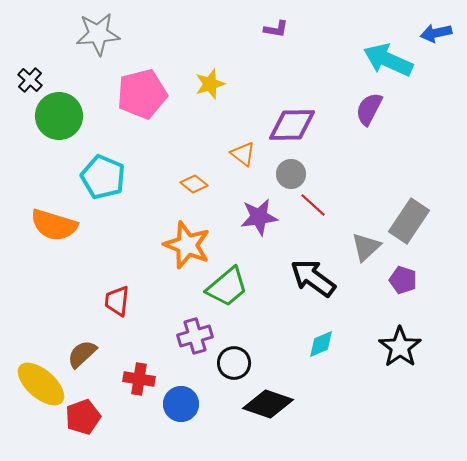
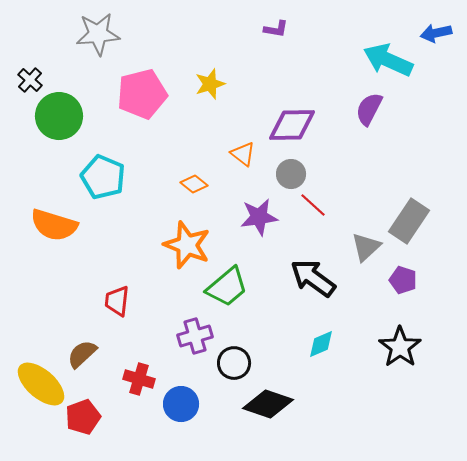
red cross: rotated 8 degrees clockwise
